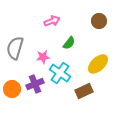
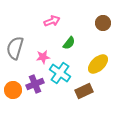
brown circle: moved 4 px right, 2 px down
orange circle: moved 1 px right, 1 px down
